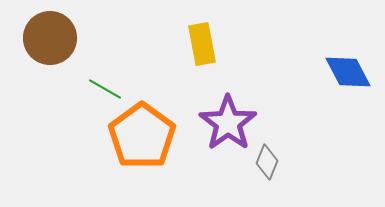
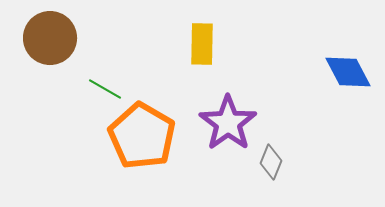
yellow rectangle: rotated 12 degrees clockwise
orange pentagon: rotated 6 degrees counterclockwise
gray diamond: moved 4 px right
